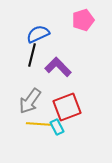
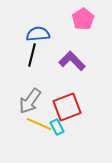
pink pentagon: moved 1 px up; rotated 15 degrees counterclockwise
blue semicircle: rotated 20 degrees clockwise
purple L-shape: moved 14 px right, 6 px up
yellow line: rotated 20 degrees clockwise
